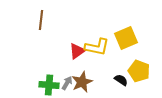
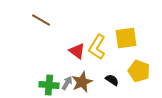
brown line: rotated 66 degrees counterclockwise
yellow square: rotated 15 degrees clockwise
yellow L-shape: rotated 110 degrees clockwise
red triangle: rotated 48 degrees counterclockwise
black semicircle: moved 9 px left
